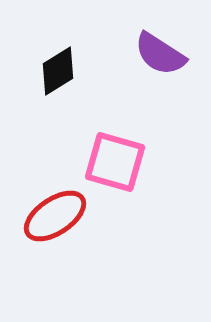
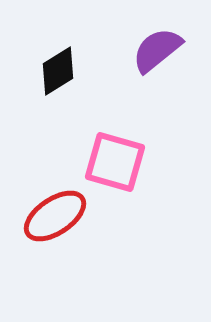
purple semicircle: moved 3 px left, 4 px up; rotated 108 degrees clockwise
